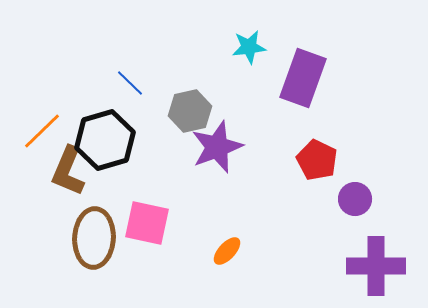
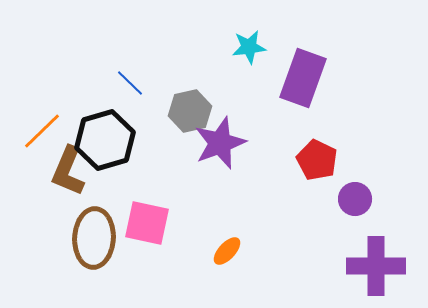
purple star: moved 3 px right, 4 px up
